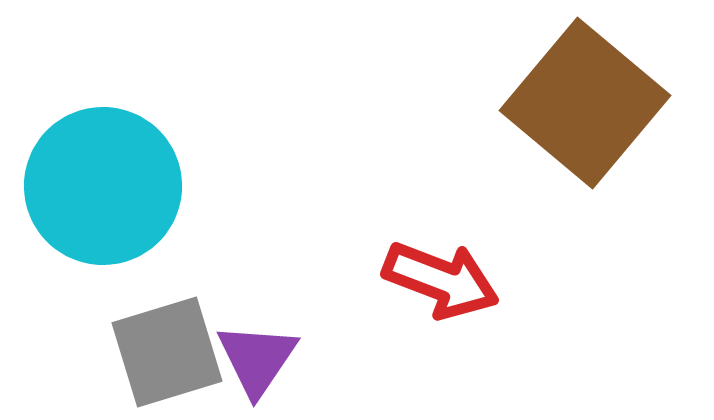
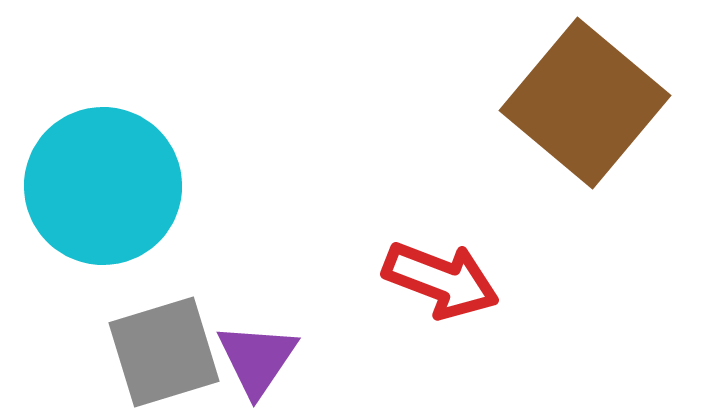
gray square: moved 3 px left
